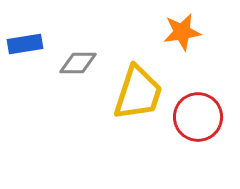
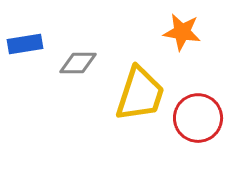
orange star: rotated 18 degrees clockwise
yellow trapezoid: moved 2 px right, 1 px down
red circle: moved 1 px down
